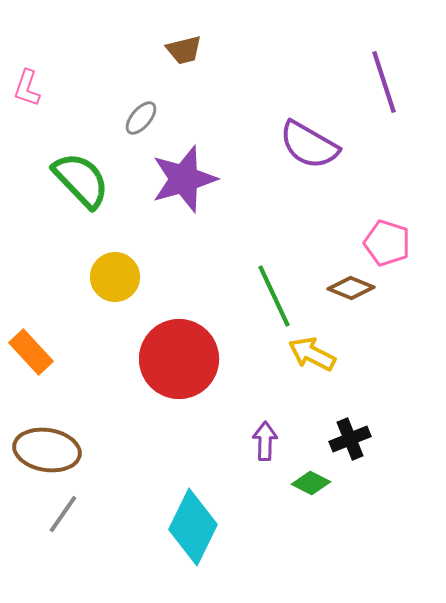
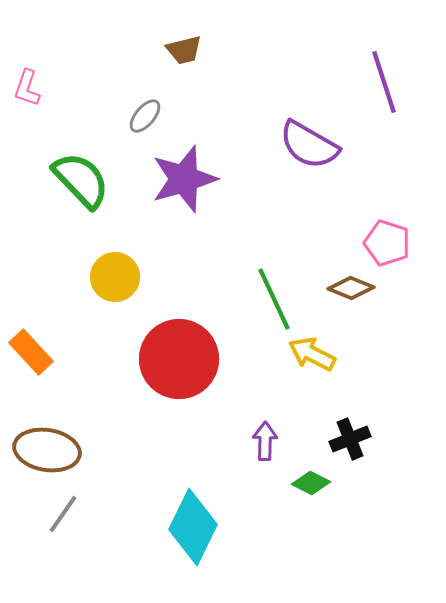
gray ellipse: moved 4 px right, 2 px up
green line: moved 3 px down
